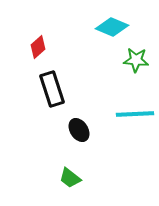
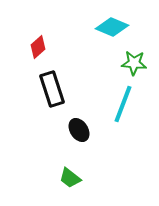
green star: moved 2 px left, 3 px down
cyan line: moved 12 px left, 10 px up; rotated 66 degrees counterclockwise
